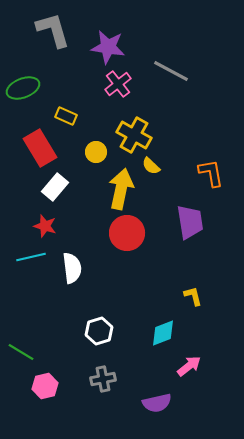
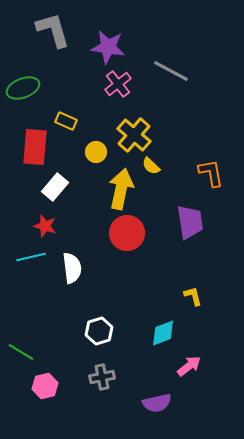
yellow rectangle: moved 5 px down
yellow cross: rotated 12 degrees clockwise
red rectangle: moved 5 px left, 1 px up; rotated 36 degrees clockwise
gray cross: moved 1 px left, 2 px up
